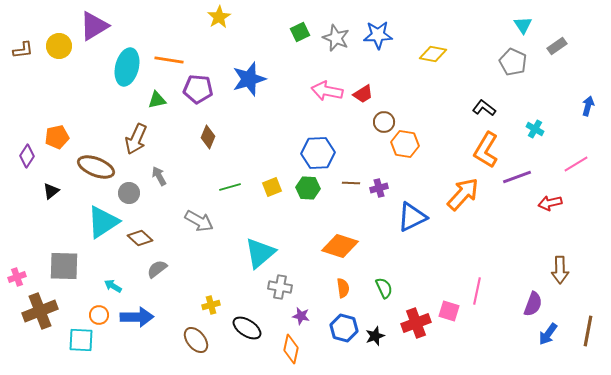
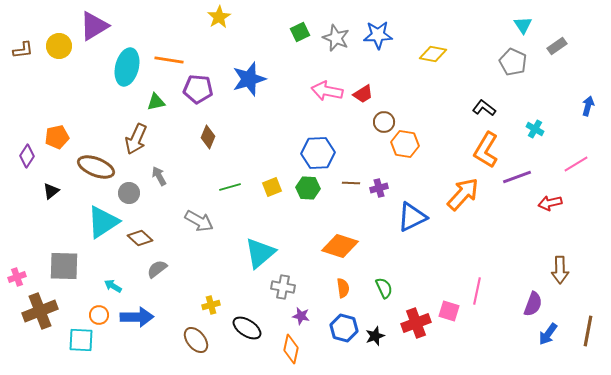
green triangle at (157, 100): moved 1 px left, 2 px down
gray cross at (280, 287): moved 3 px right
